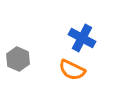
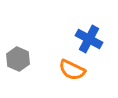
blue cross: moved 7 px right, 1 px down
